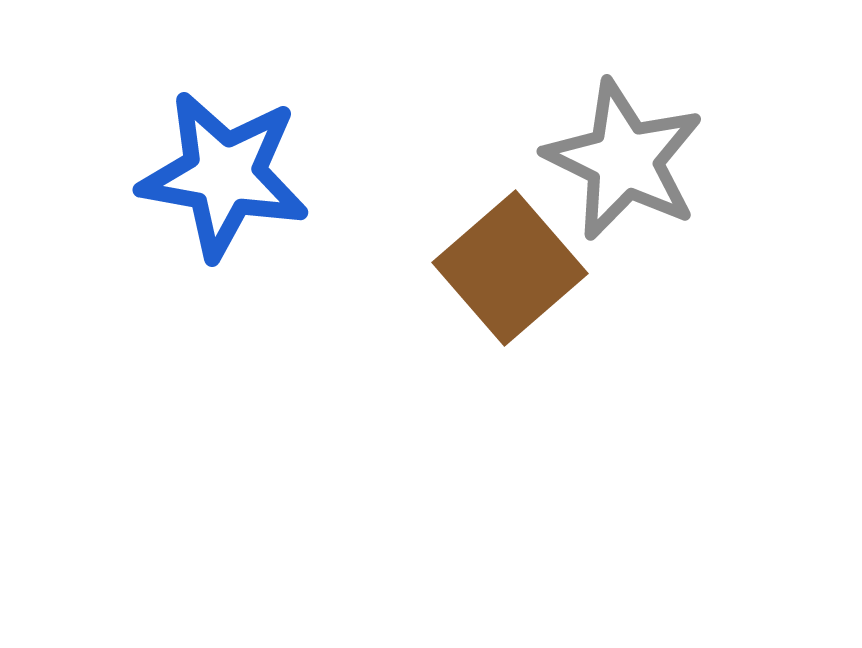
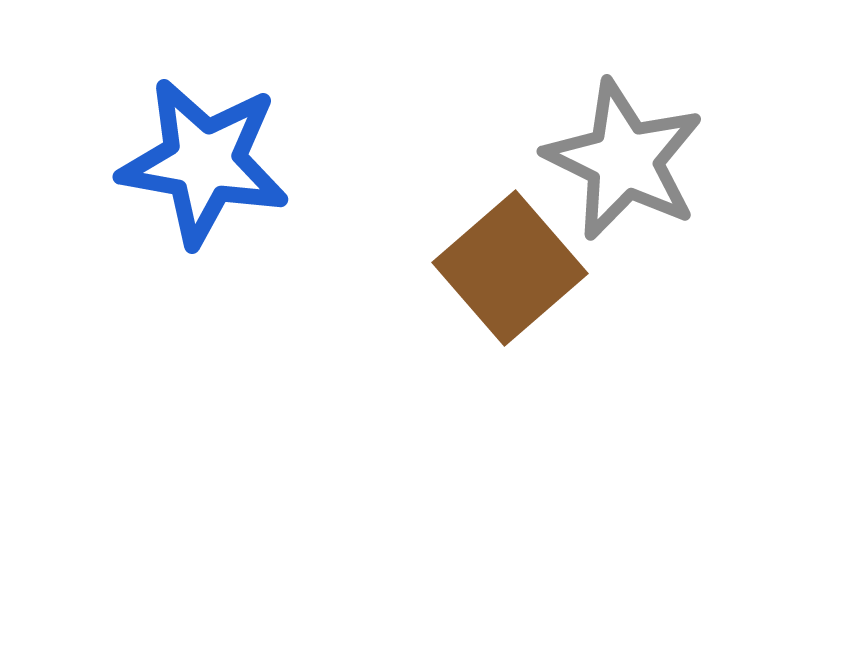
blue star: moved 20 px left, 13 px up
